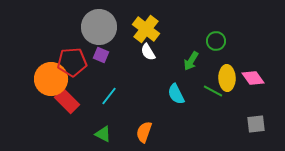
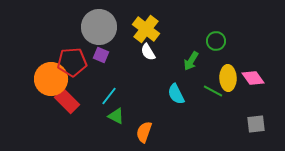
yellow ellipse: moved 1 px right
green triangle: moved 13 px right, 18 px up
